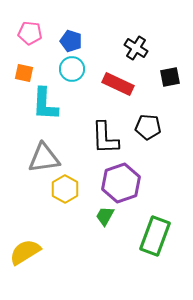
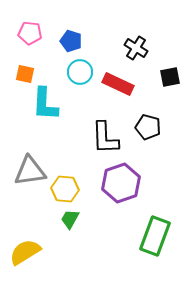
cyan circle: moved 8 px right, 3 px down
orange square: moved 1 px right, 1 px down
black pentagon: rotated 10 degrees clockwise
gray triangle: moved 14 px left, 13 px down
yellow hexagon: rotated 24 degrees counterclockwise
green trapezoid: moved 35 px left, 3 px down
